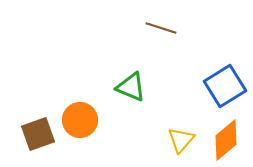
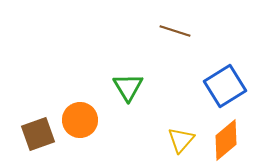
brown line: moved 14 px right, 3 px down
green triangle: moved 3 px left; rotated 36 degrees clockwise
